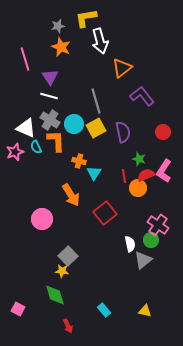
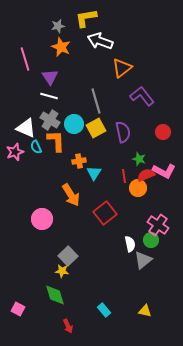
white arrow: rotated 125 degrees clockwise
orange cross: rotated 24 degrees counterclockwise
pink L-shape: rotated 95 degrees counterclockwise
